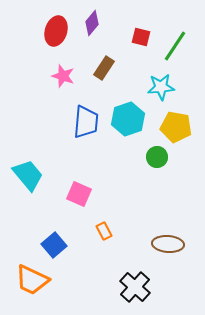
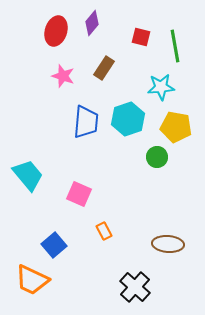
green line: rotated 44 degrees counterclockwise
